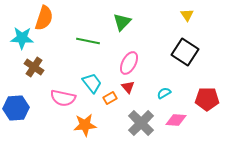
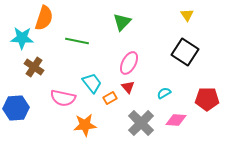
green line: moved 11 px left
